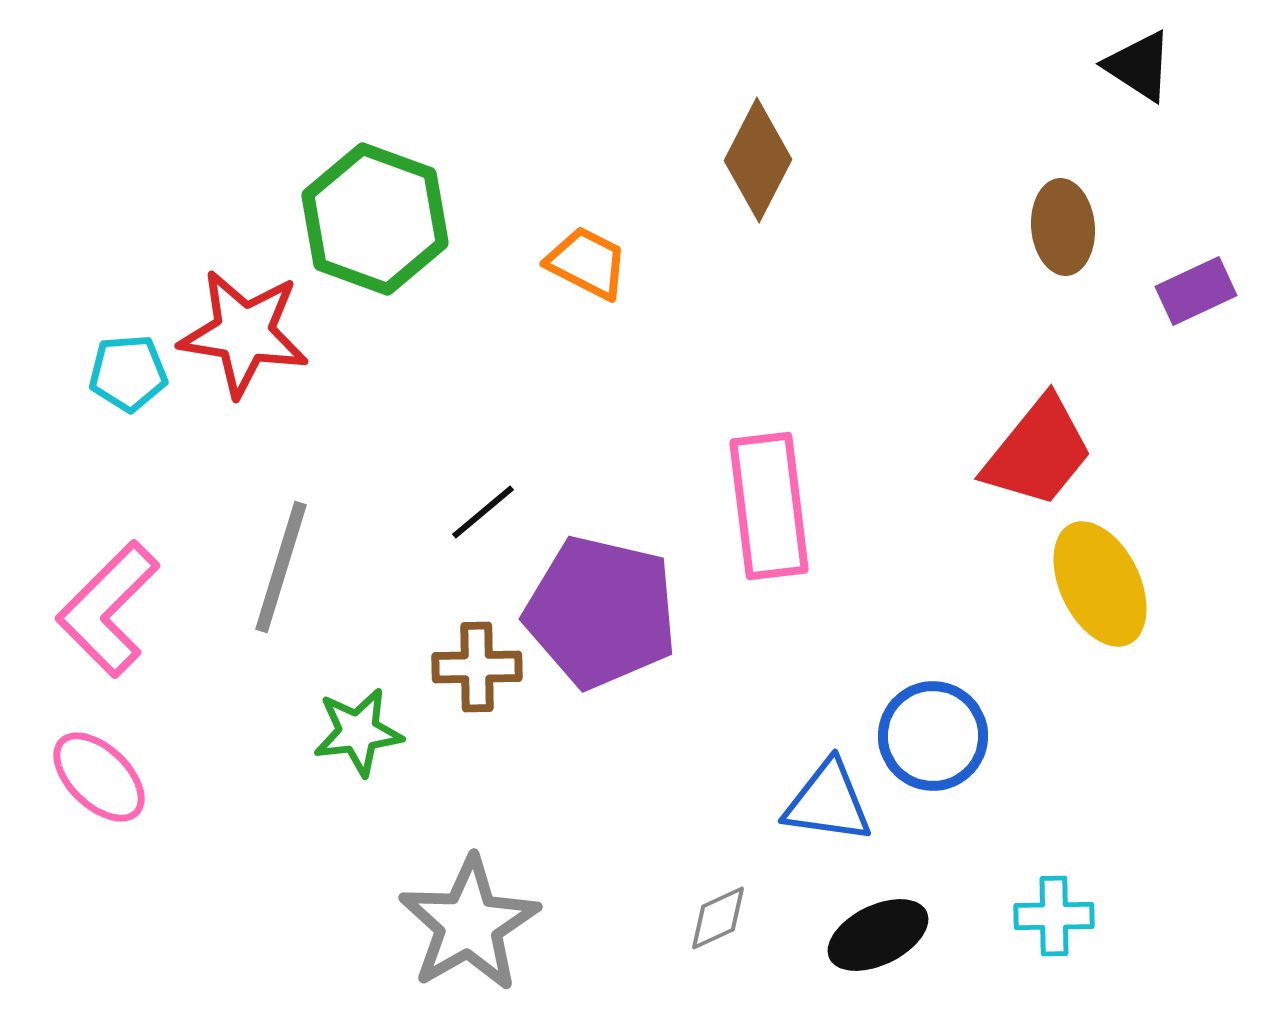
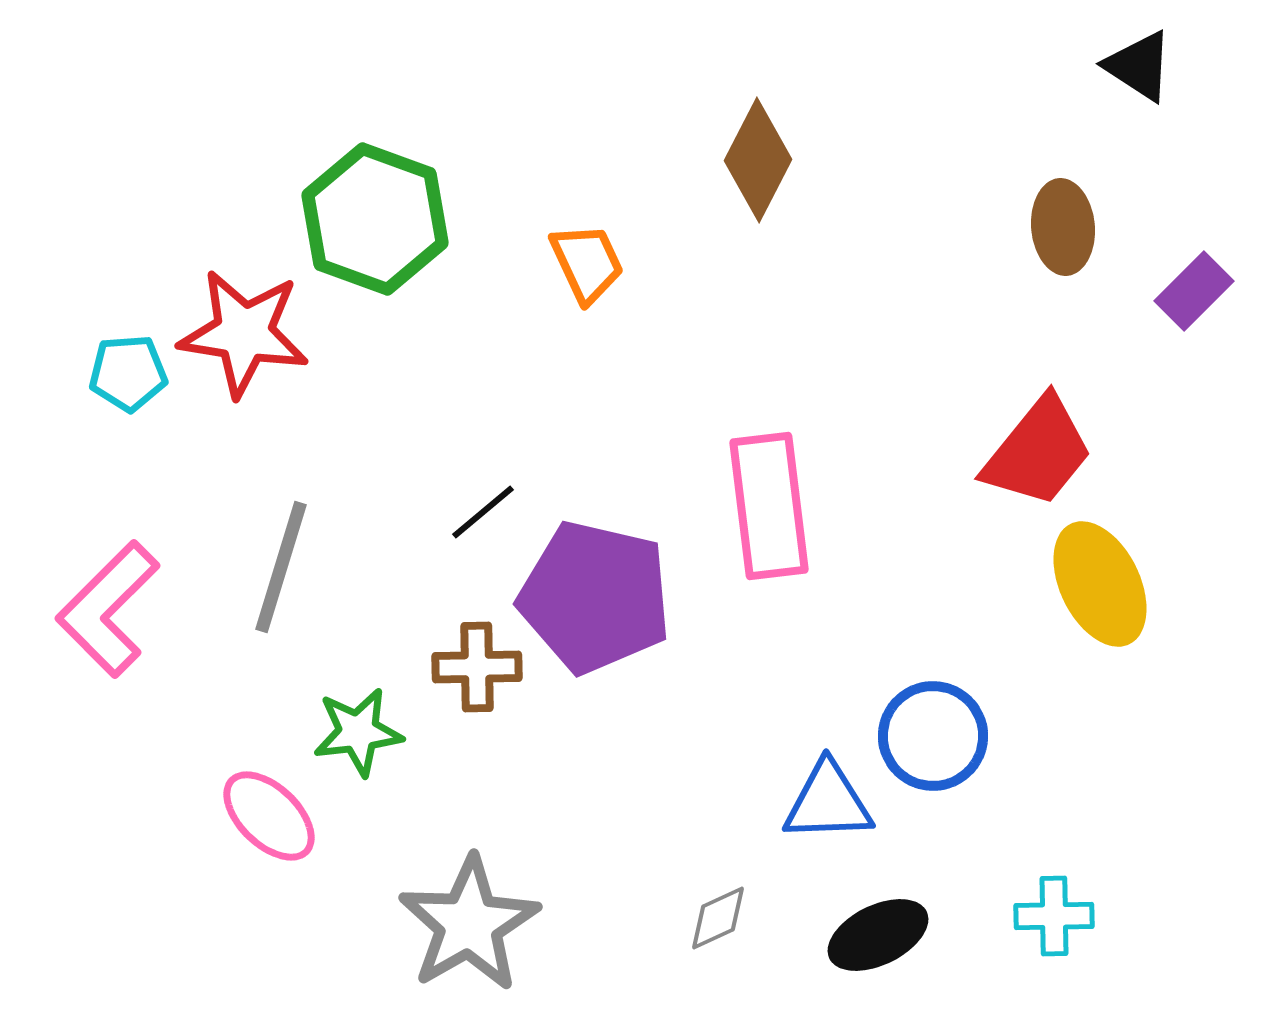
orange trapezoid: rotated 38 degrees clockwise
purple rectangle: moved 2 px left; rotated 20 degrees counterclockwise
purple pentagon: moved 6 px left, 15 px up
pink ellipse: moved 170 px right, 39 px down
blue triangle: rotated 10 degrees counterclockwise
